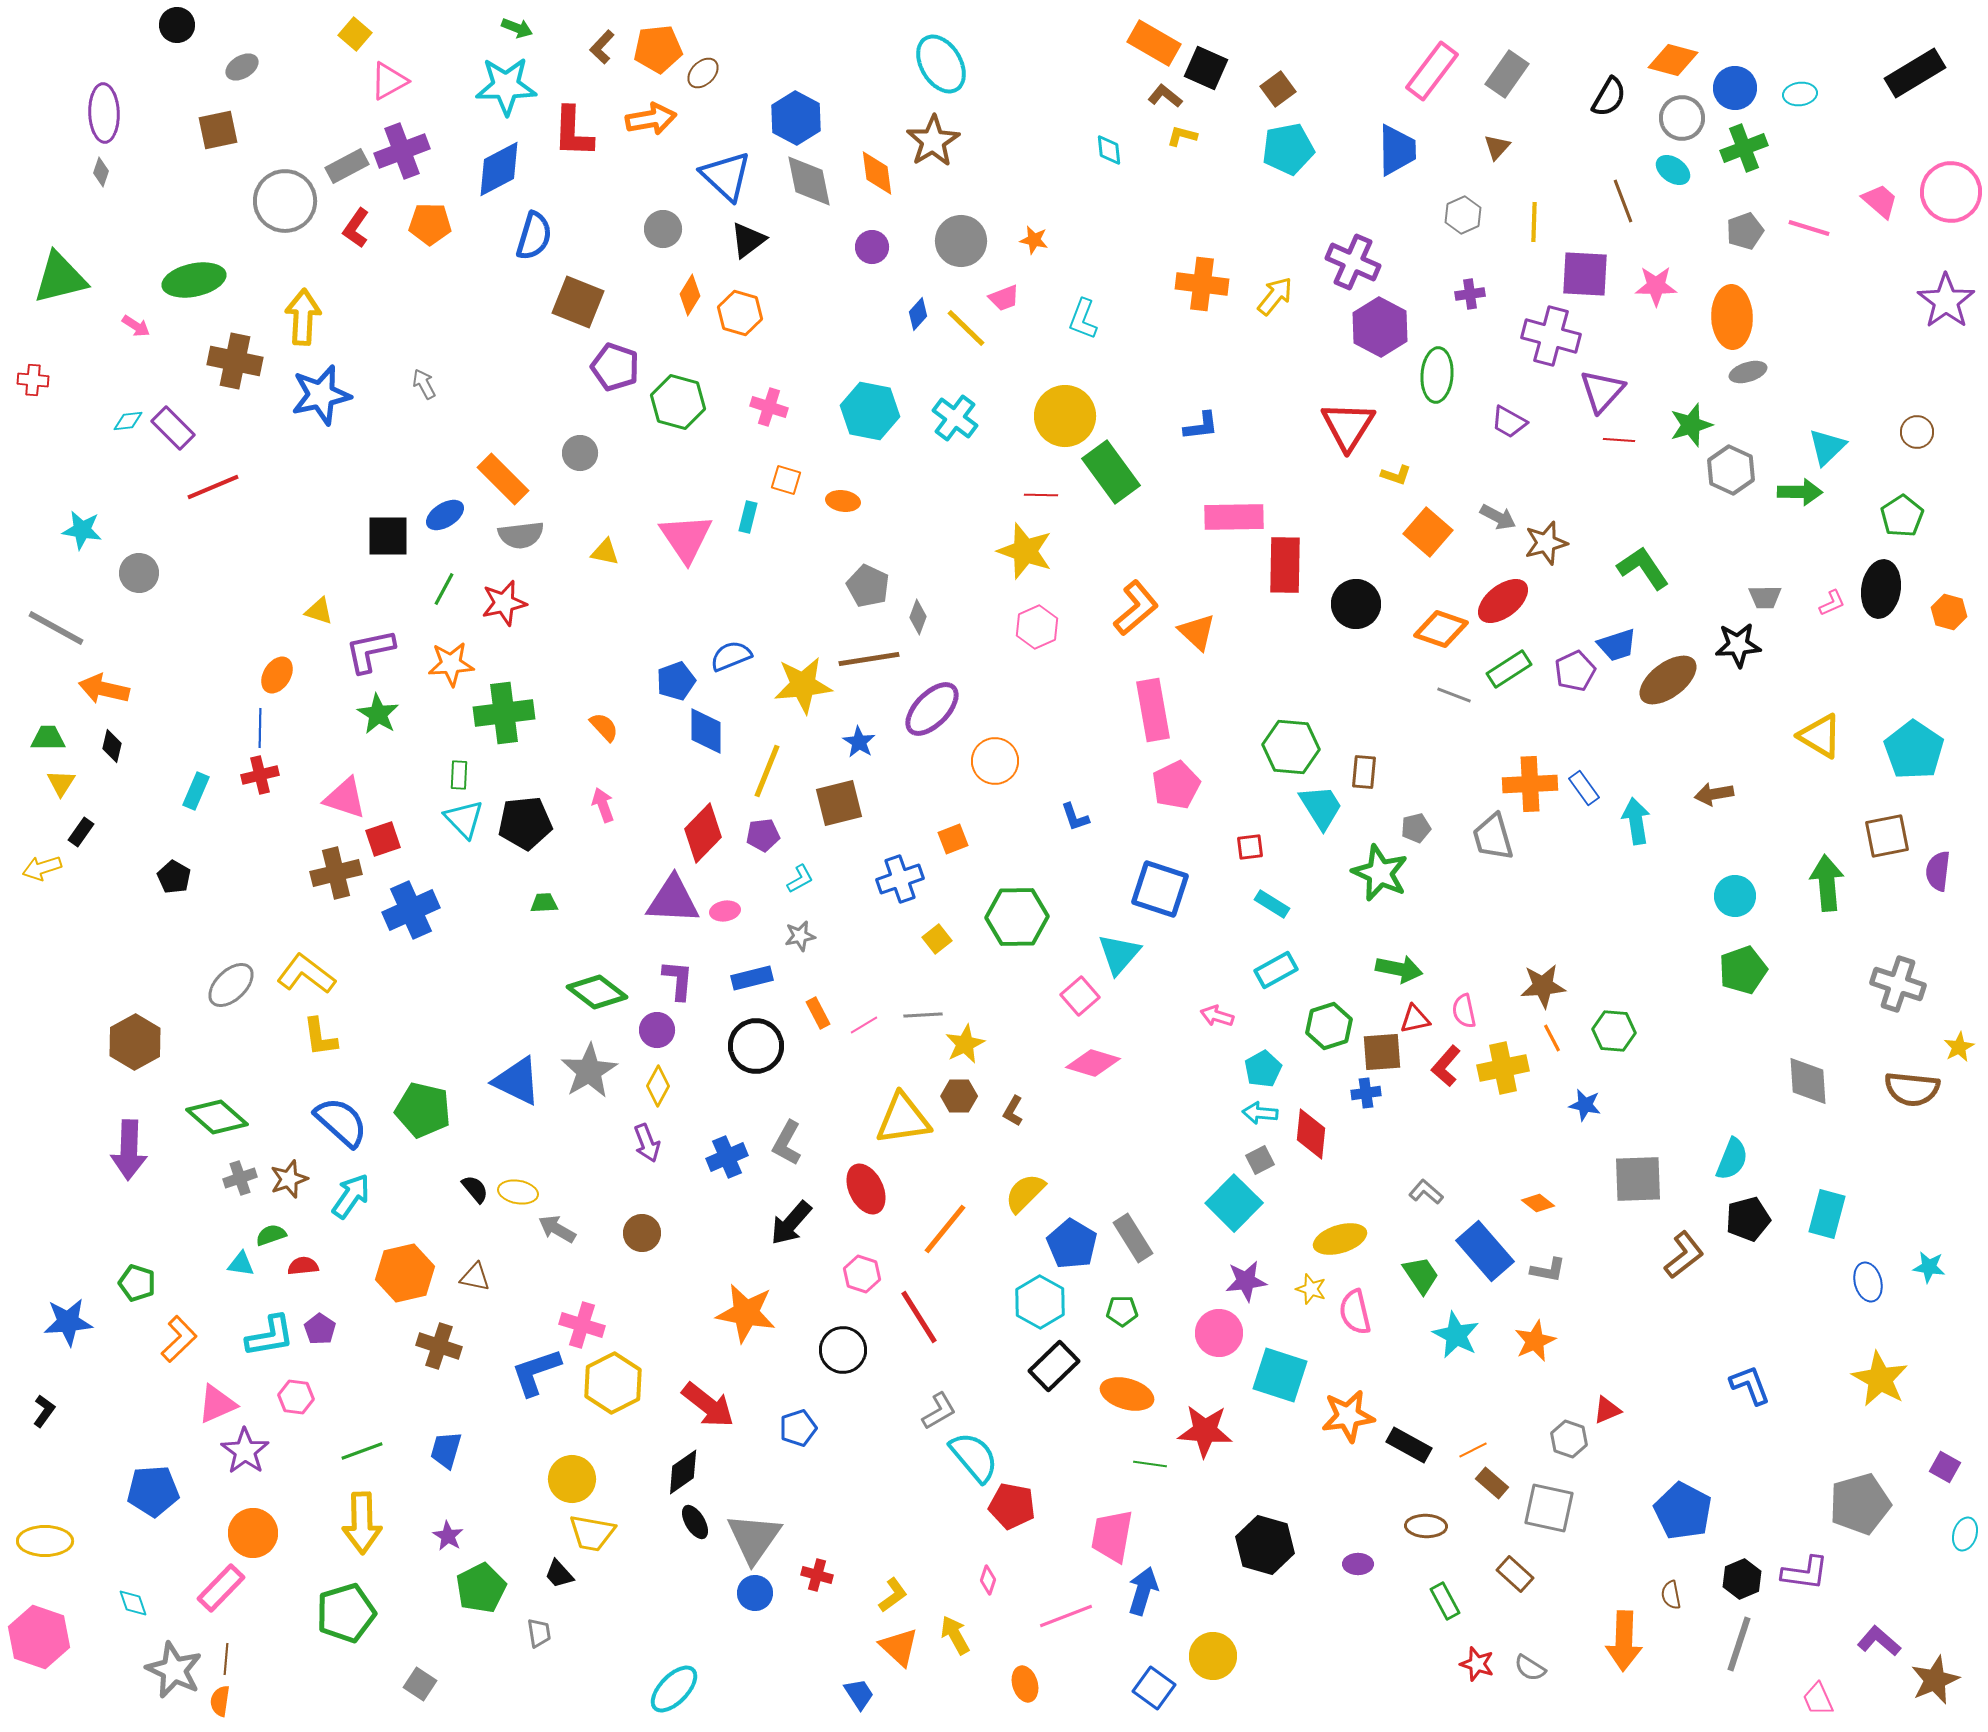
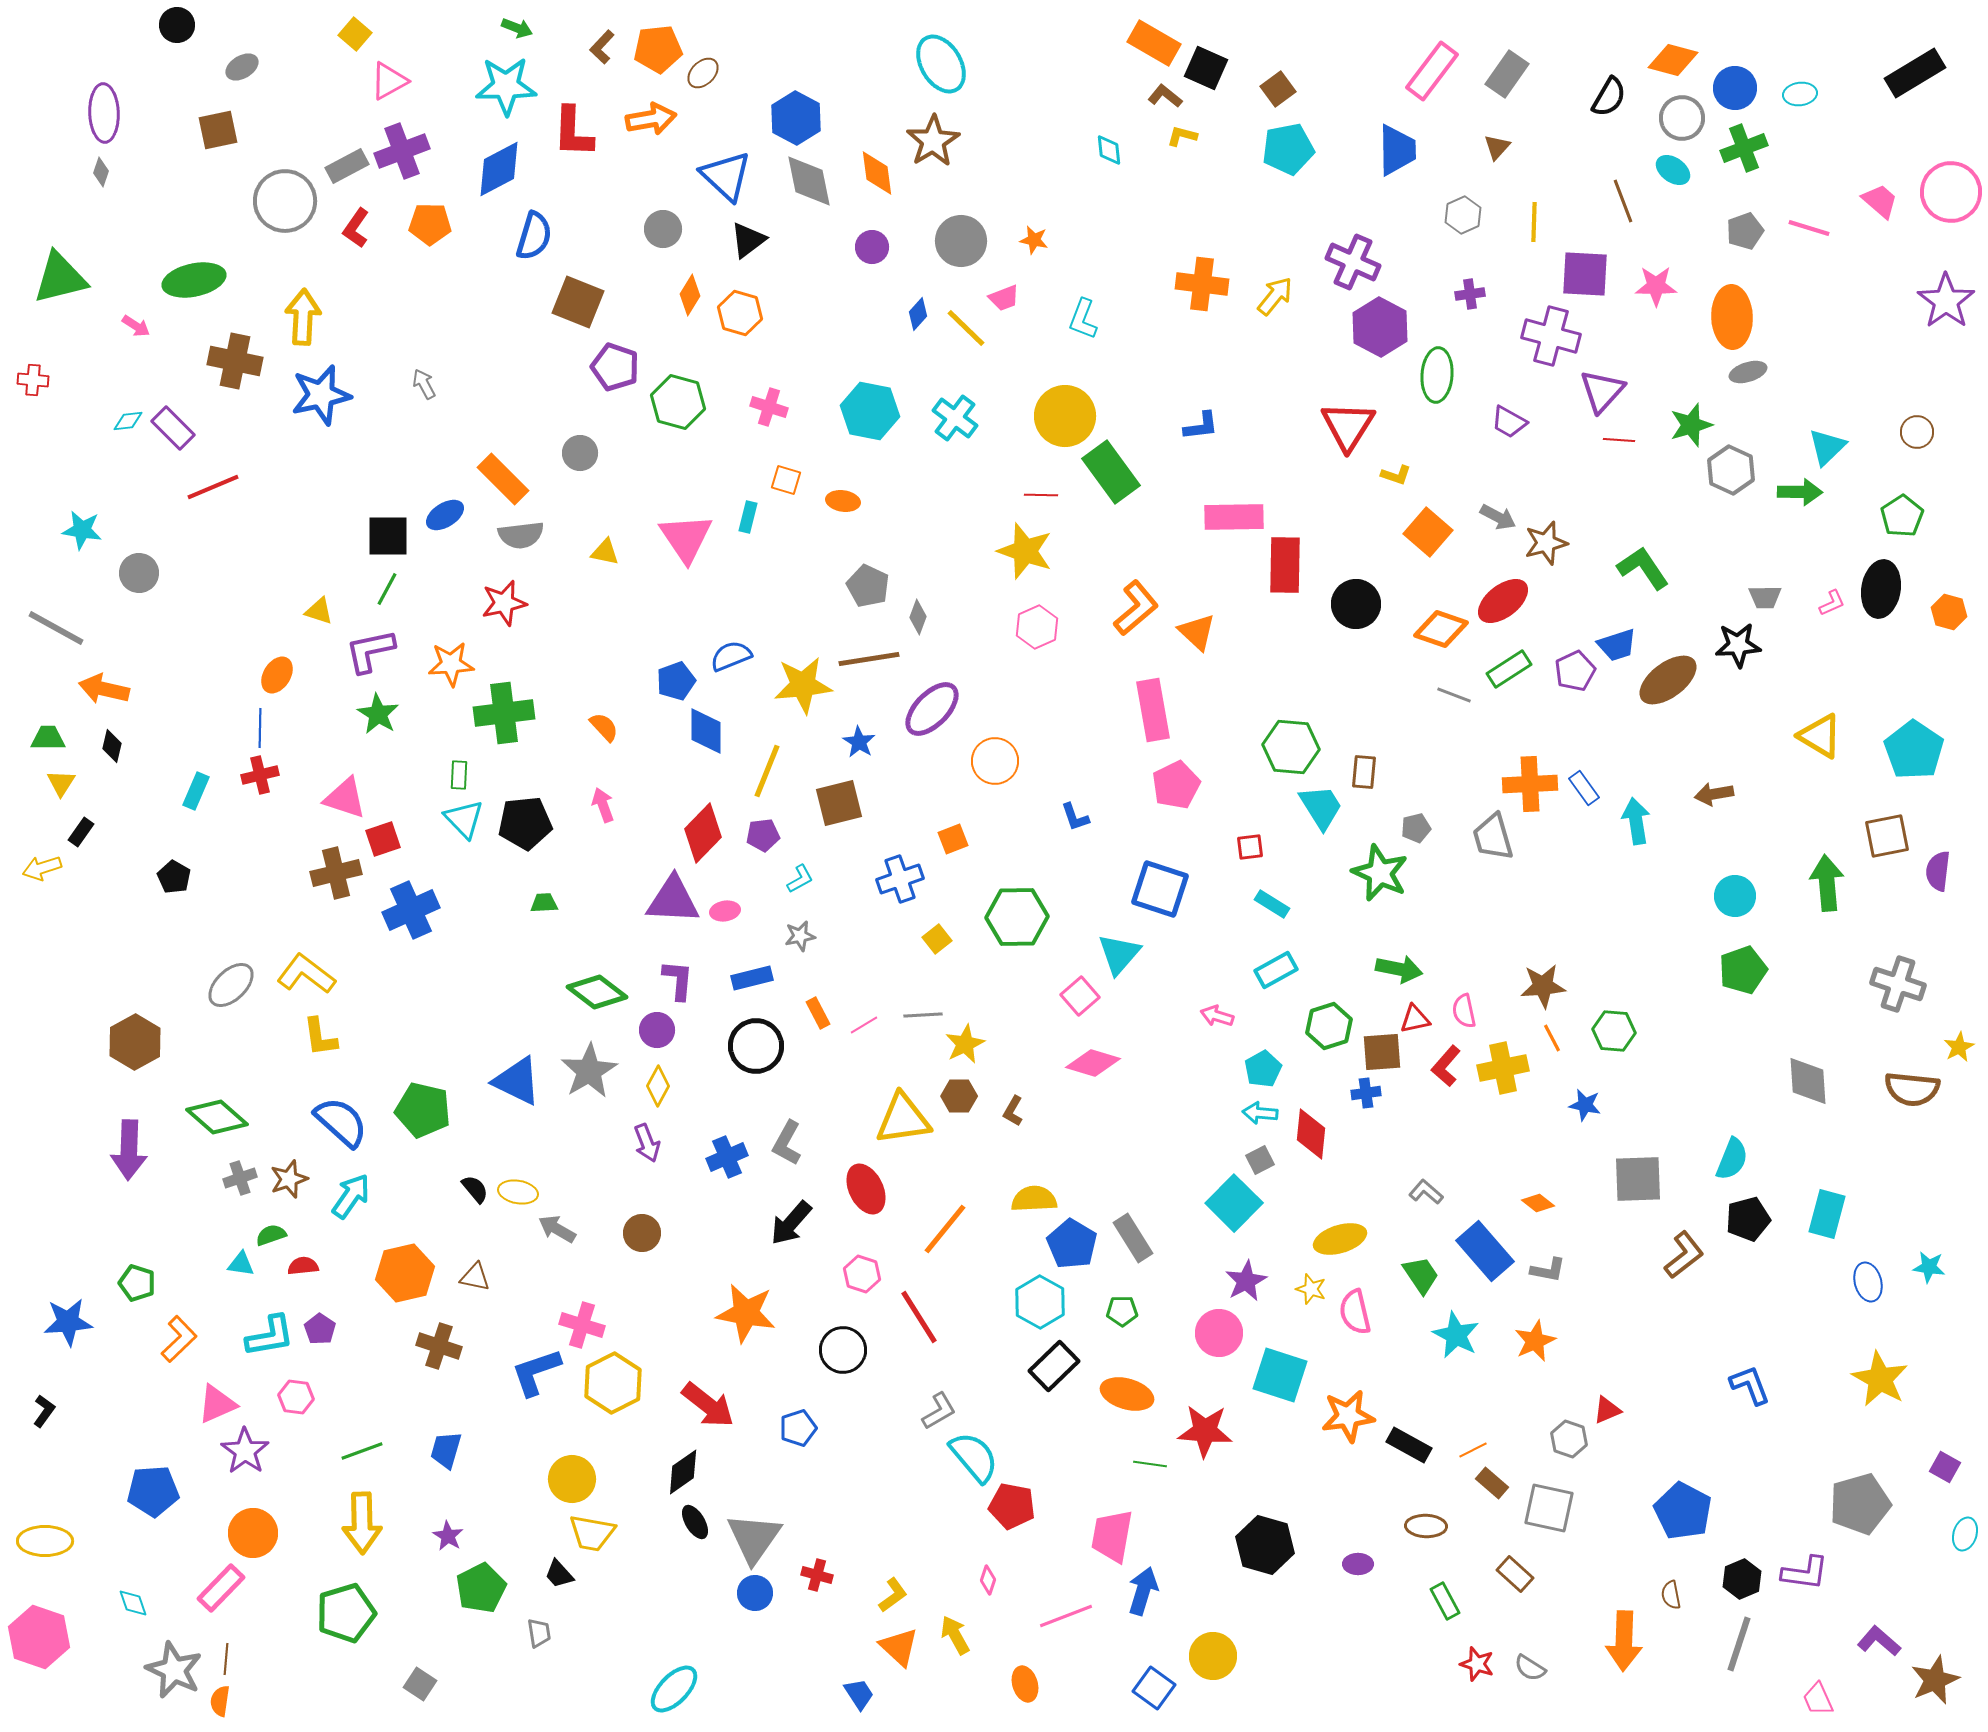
green line at (444, 589): moved 57 px left
yellow semicircle at (1025, 1193): moved 9 px right, 6 px down; rotated 42 degrees clockwise
purple star at (1246, 1281): rotated 21 degrees counterclockwise
